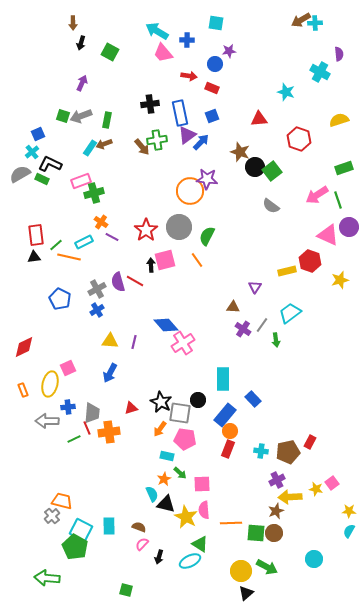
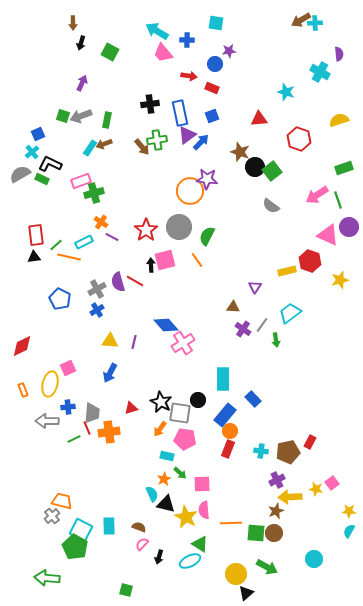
red diamond at (24, 347): moved 2 px left, 1 px up
yellow circle at (241, 571): moved 5 px left, 3 px down
